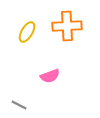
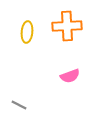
yellow ellipse: rotated 25 degrees counterclockwise
pink semicircle: moved 20 px right
